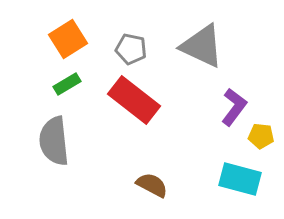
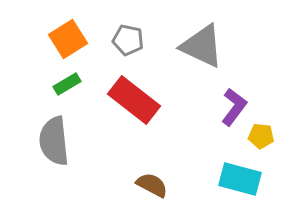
gray pentagon: moved 3 px left, 9 px up
